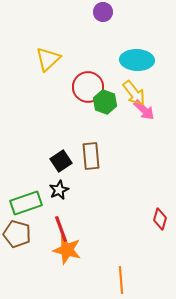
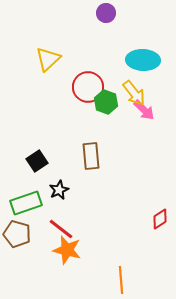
purple circle: moved 3 px right, 1 px down
cyan ellipse: moved 6 px right
green hexagon: moved 1 px right
black square: moved 24 px left
red diamond: rotated 40 degrees clockwise
red line: rotated 32 degrees counterclockwise
